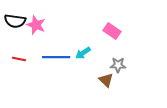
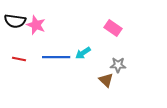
pink rectangle: moved 1 px right, 3 px up
